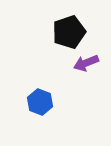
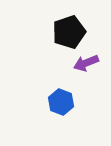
blue hexagon: moved 21 px right
